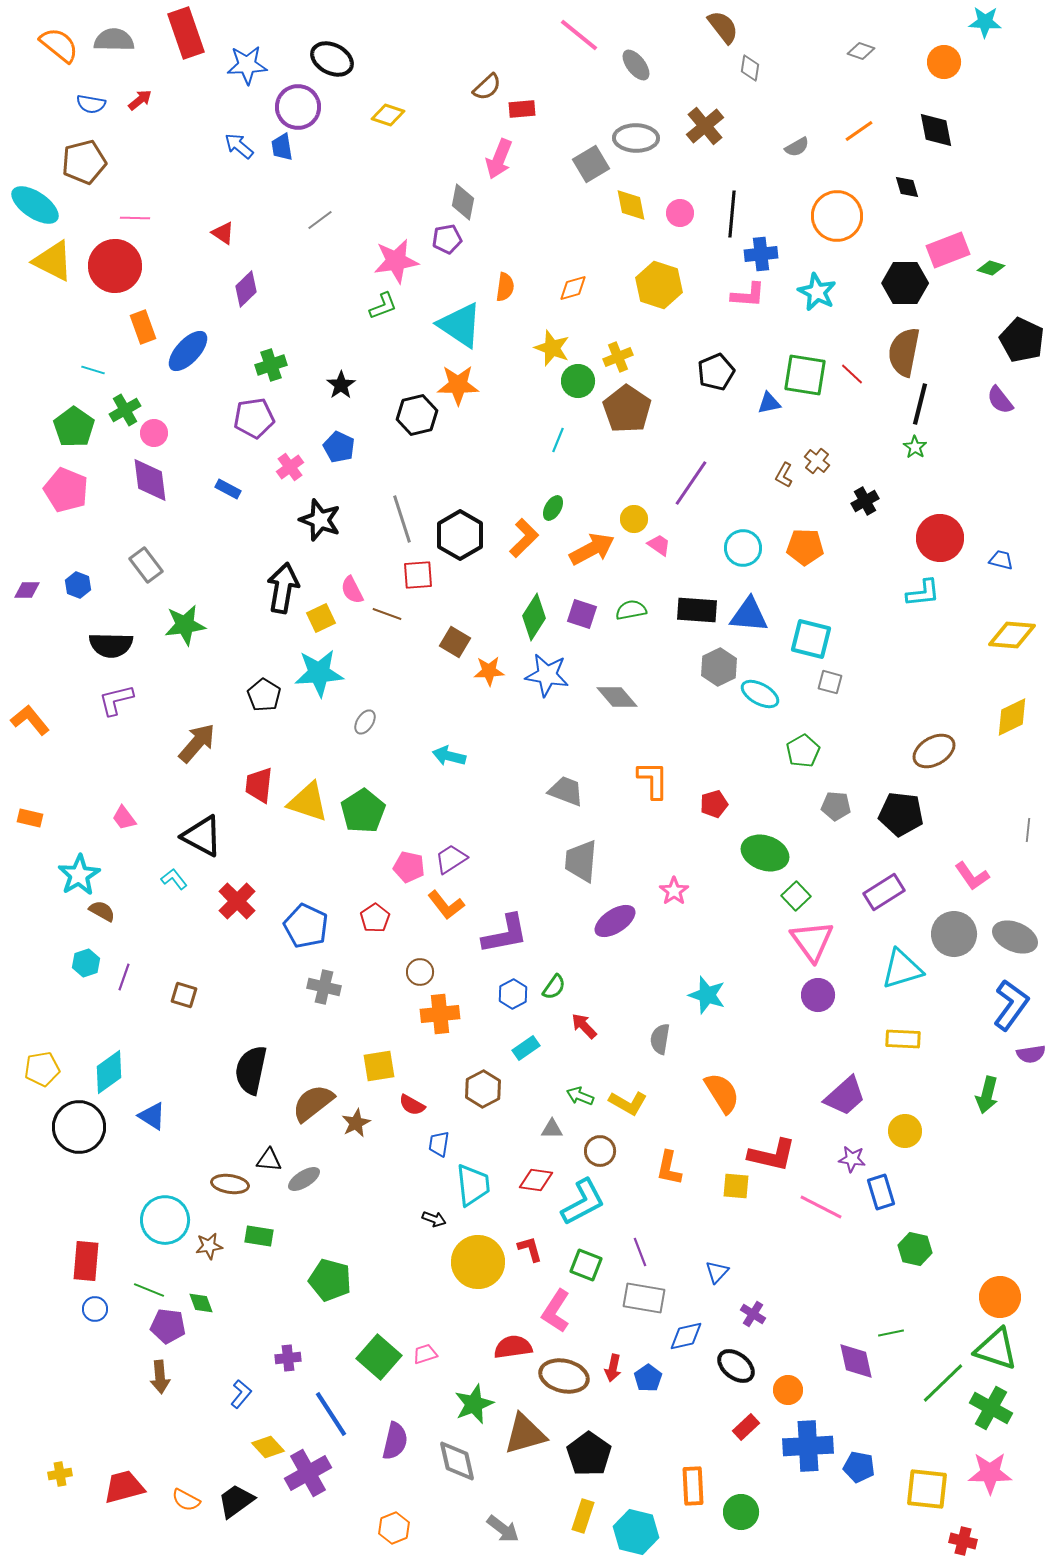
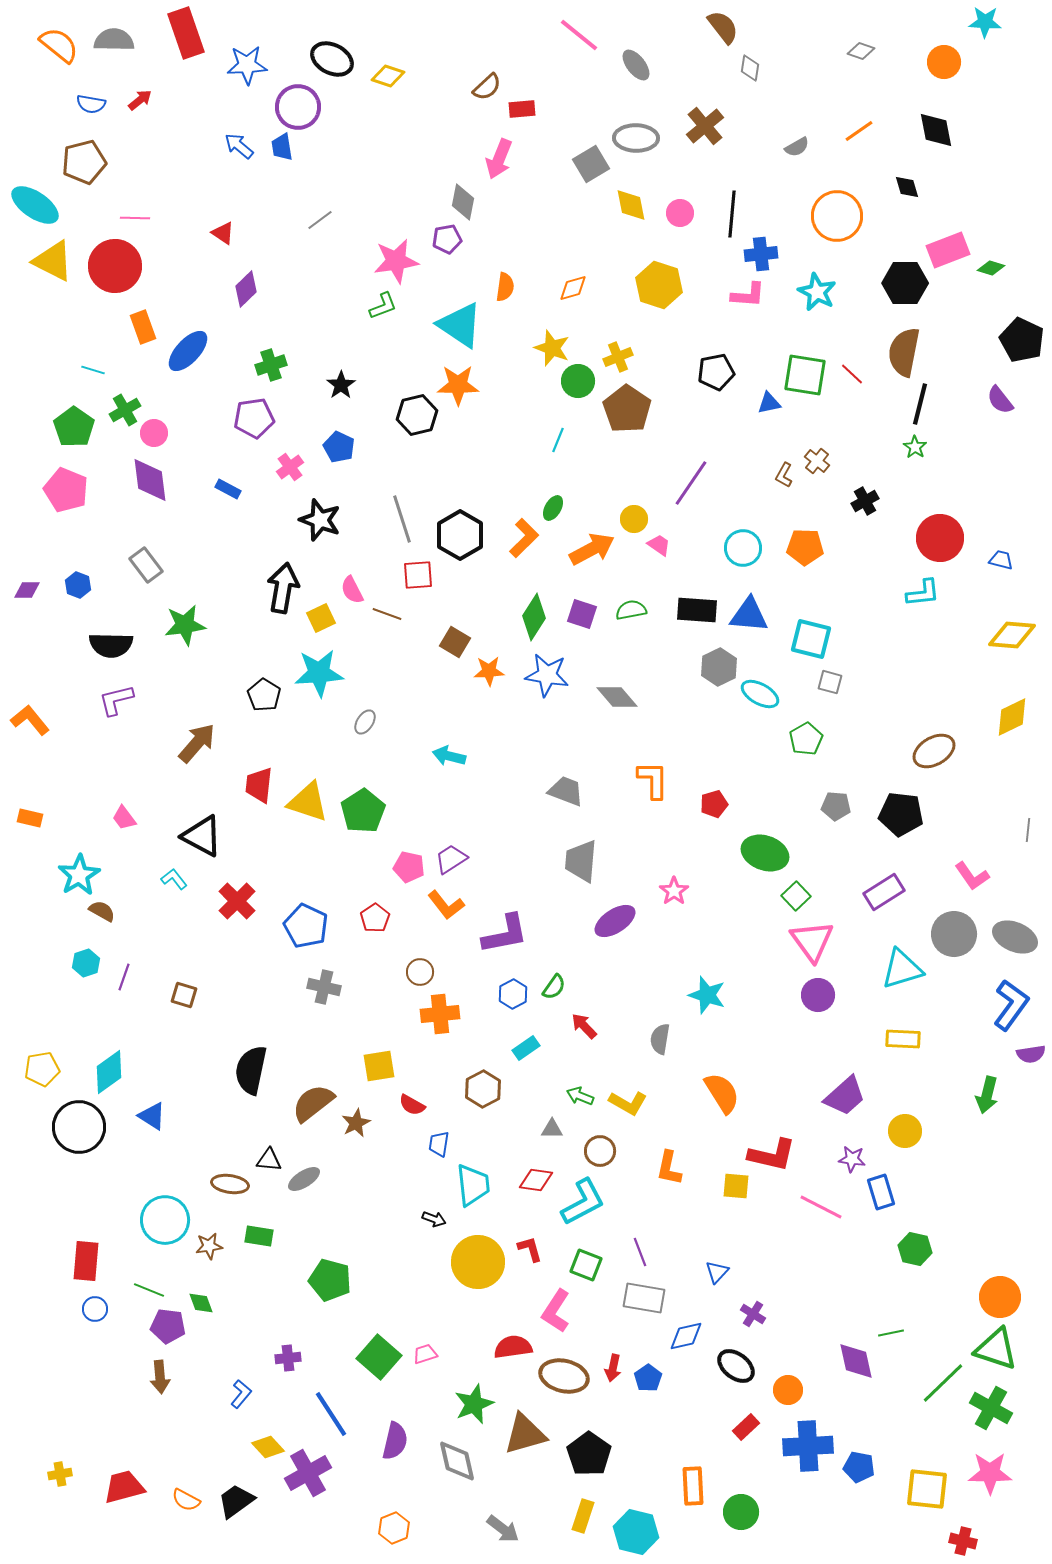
yellow diamond at (388, 115): moved 39 px up
black pentagon at (716, 372): rotated 12 degrees clockwise
green pentagon at (803, 751): moved 3 px right, 12 px up
